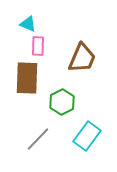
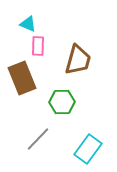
brown trapezoid: moved 4 px left, 2 px down; rotated 8 degrees counterclockwise
brown rectangle: moved 5 px left; rotated 24 degrees counterclockwise
green hexagon: rotated 25 degrees clockwise
cyan rectangle: moved 1 px right, 13 px down
